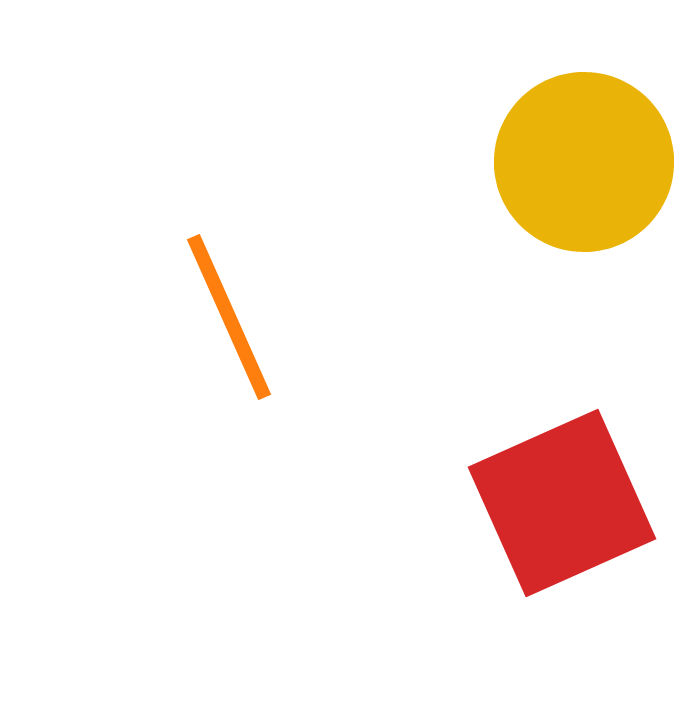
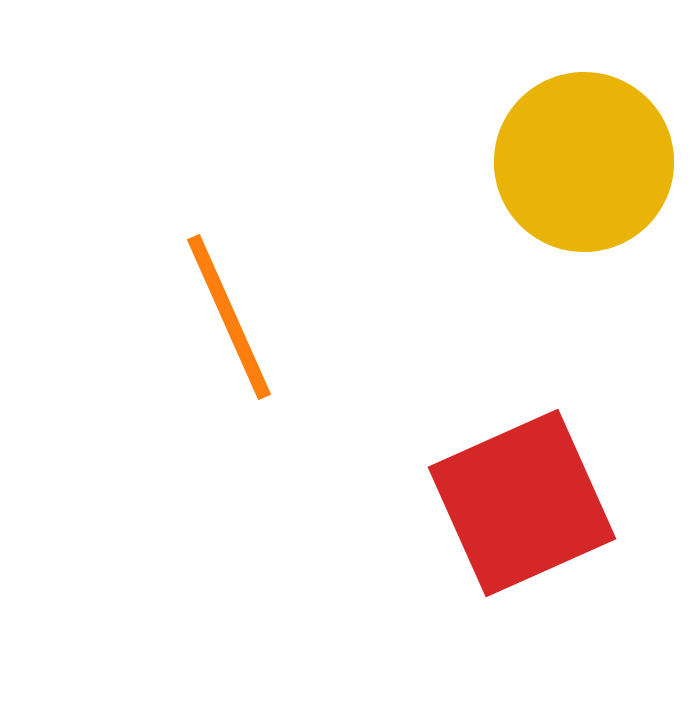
red square: moved 40 px left
